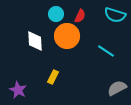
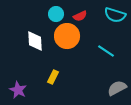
red semicircle: rotated 40 degrees clockwise
